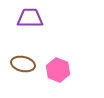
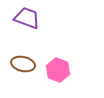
purple trapezoid: moved 3 px left; rotated 20 degrees clockwise
